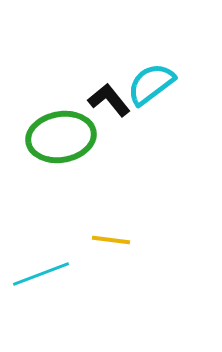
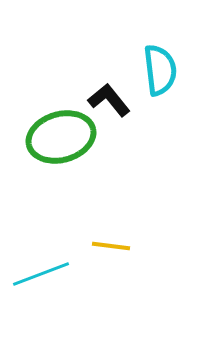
cyan semicircle: moved 9 px right, 14 px up; rotated 120 degrees clockwise
green ellipse: rotated 6 degrees counterclockwise
yellow line: moved 6 px down
